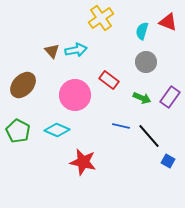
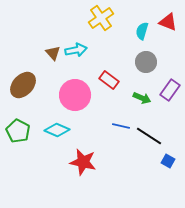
brown triangle: moved 1 px right, 2 px down
purple rectangle: moved 7 px up
black line: rotated 16 degrees counterclockwise
